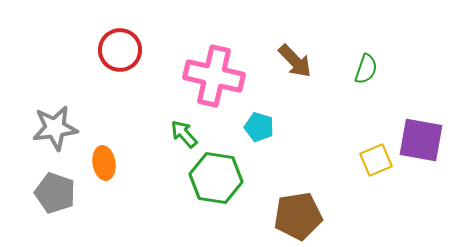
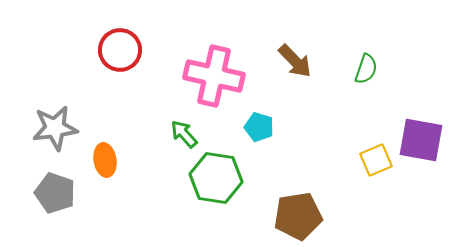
orange ellipse: moved 1 px right, 3 px up
